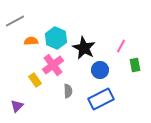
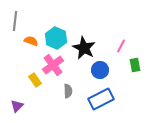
gray line: rotated 54 degrees counterclockwise
orange semicircle: rotated 24 degrees clockwise
